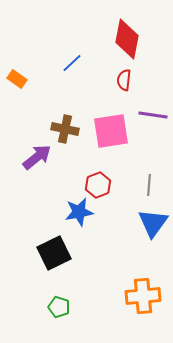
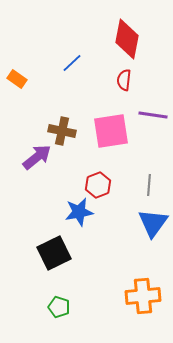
brown cross: moved 3 px left, 2 px down
